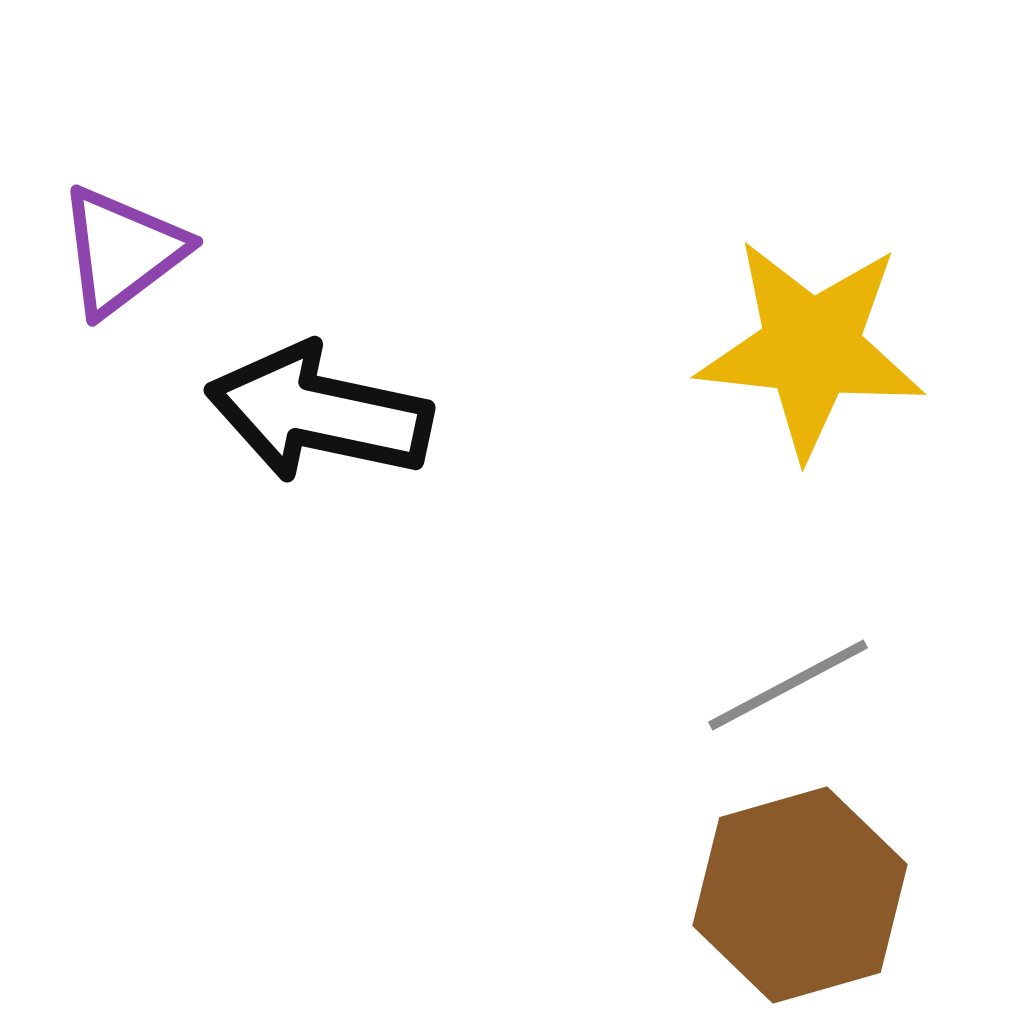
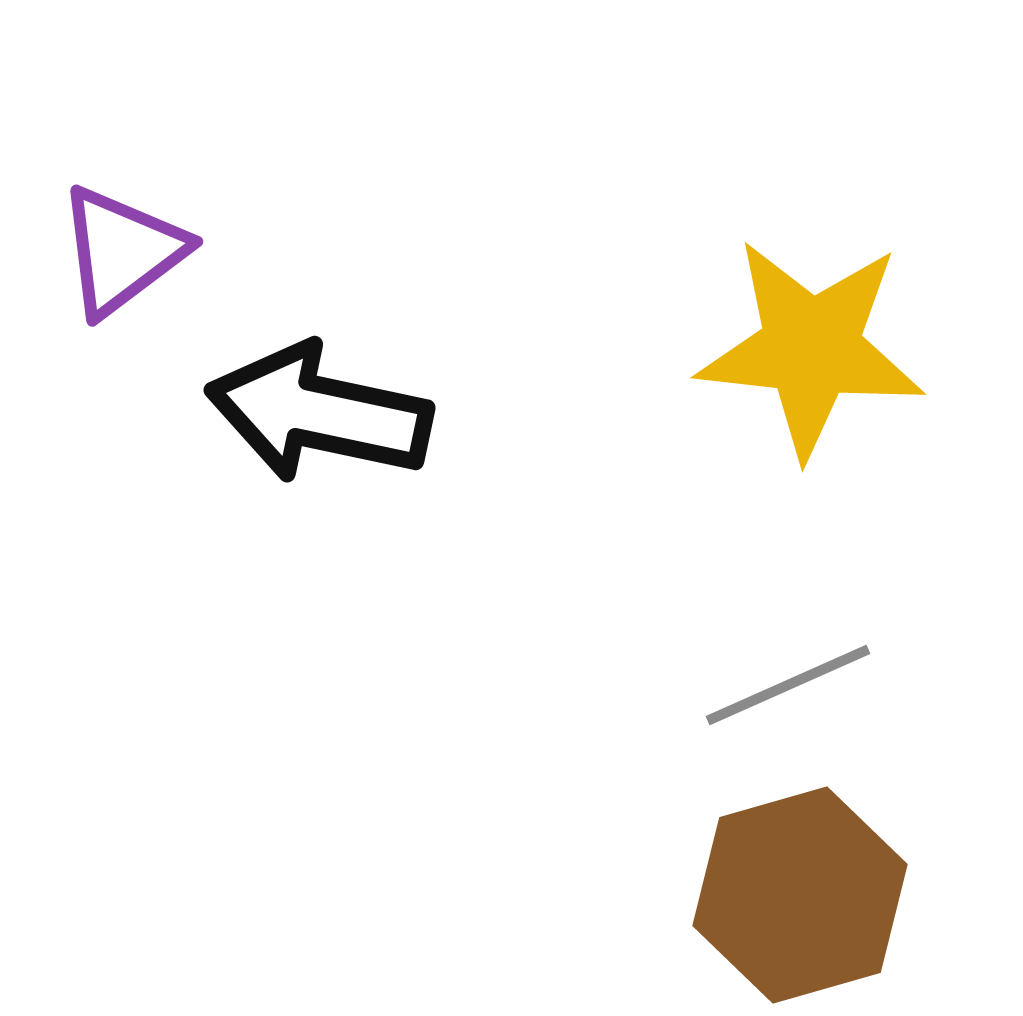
gray line: rotated 4 degrees clockwise
